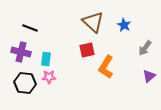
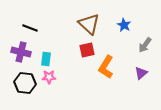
brown triangle: moved 4 px left, 2 px down
gray arrow: moved 3 px up
purple triangle: moved 8 px left, 3 px up
